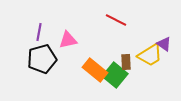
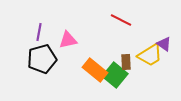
red line: moved 5 px right
